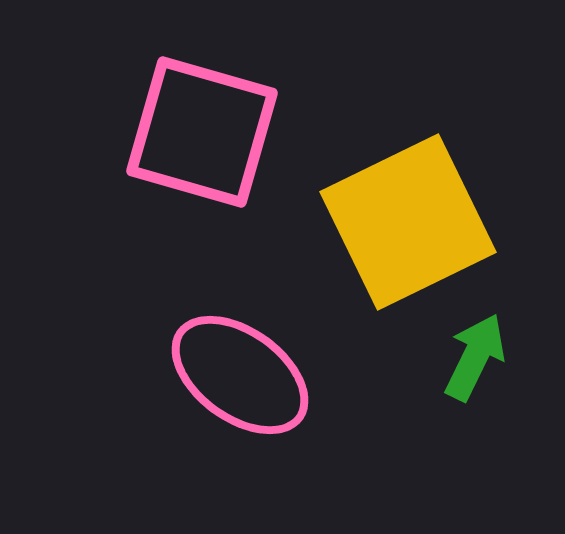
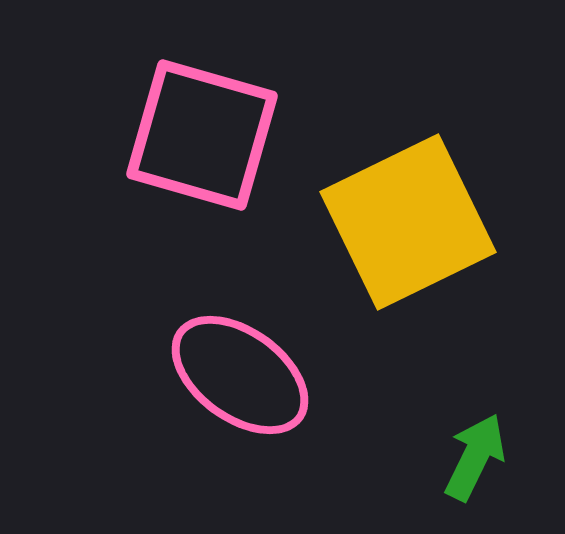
pink square: moved 3 px down
green arrow: moved 100 px down
